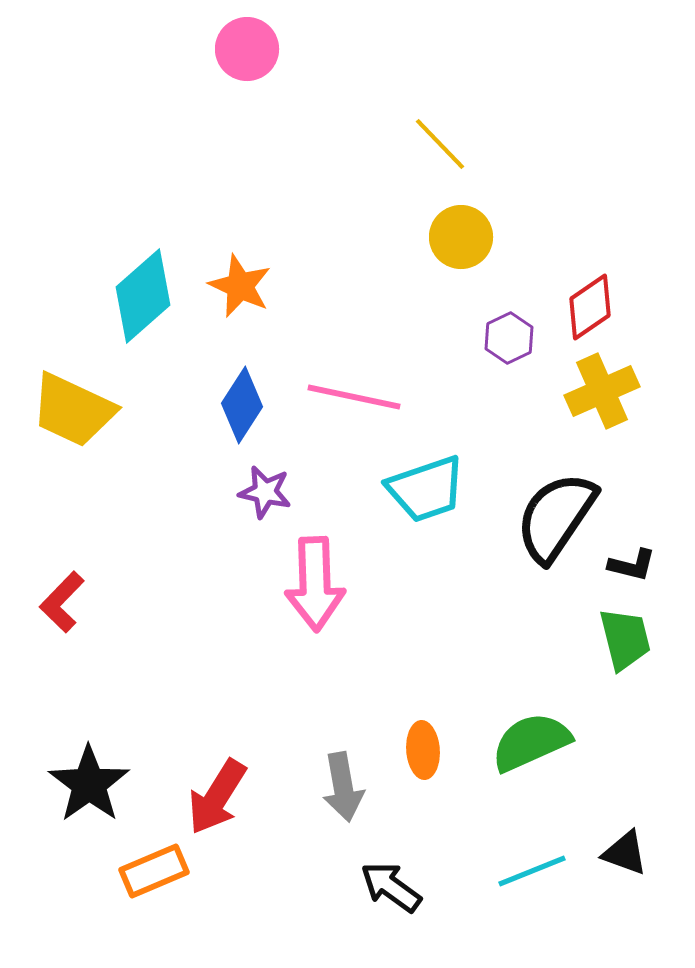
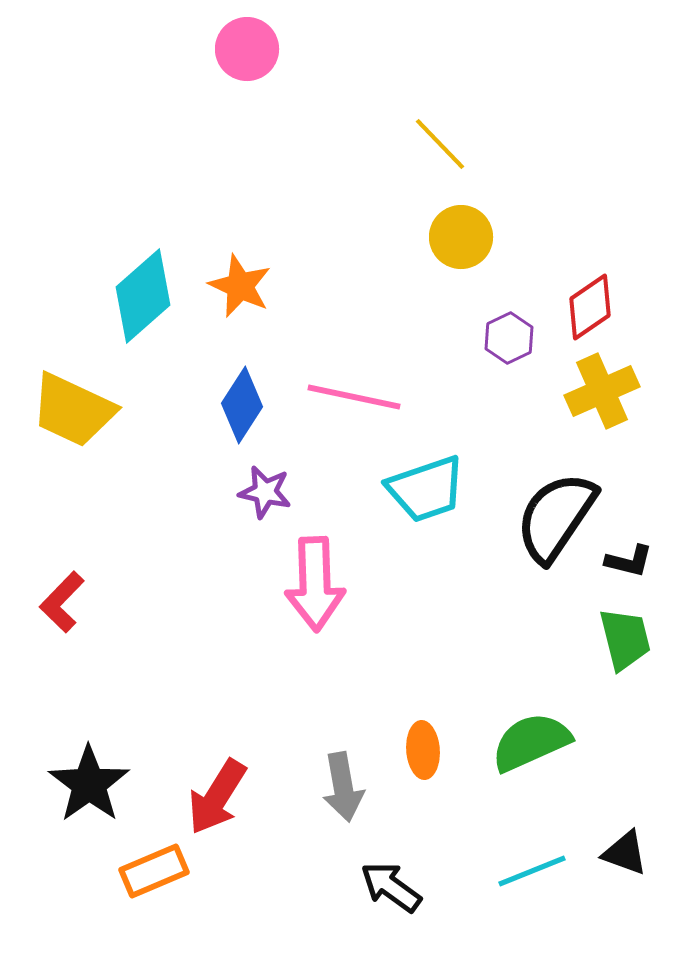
black L-shape: moved 3 px left, 4 px up
